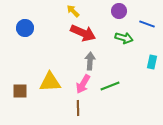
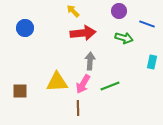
red arrow: rotated 30 degrees counterclockwise
yellow triangle: moved 7 px right
